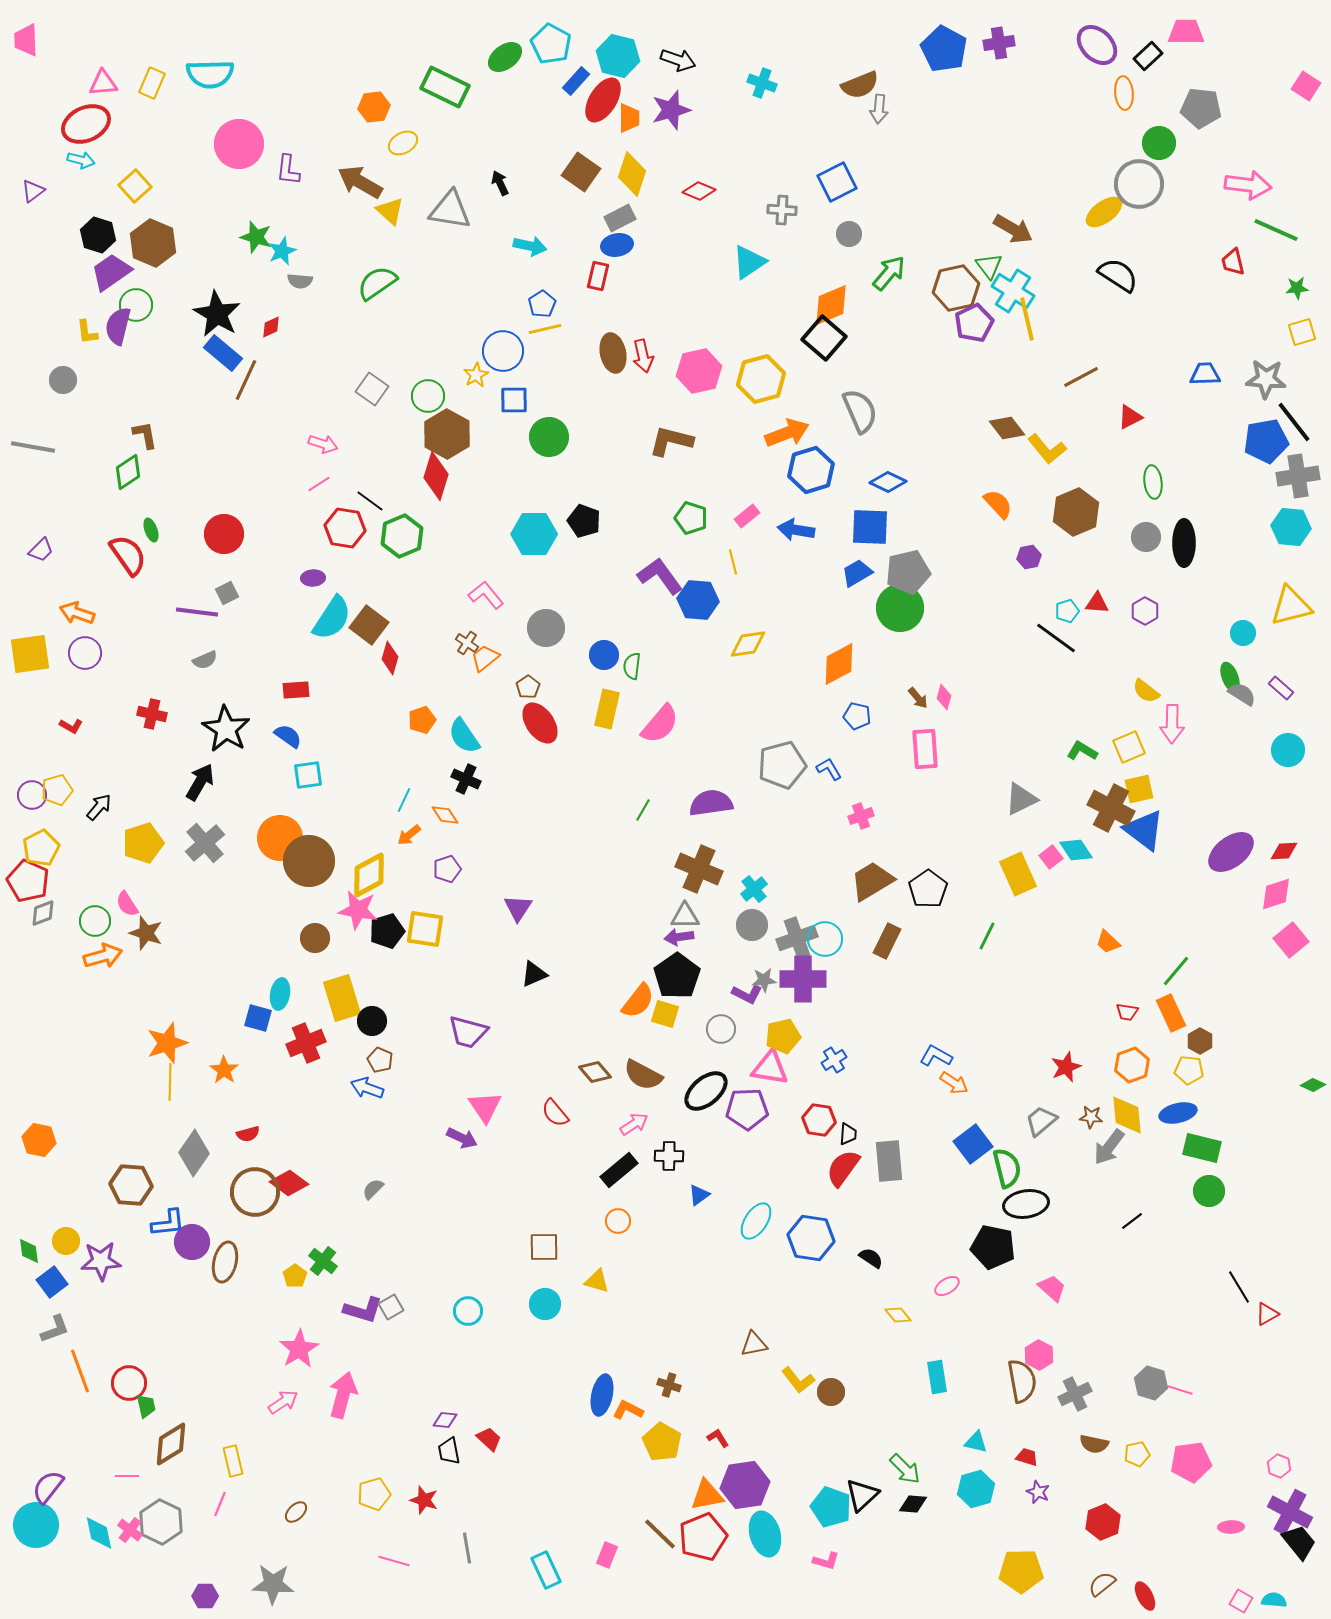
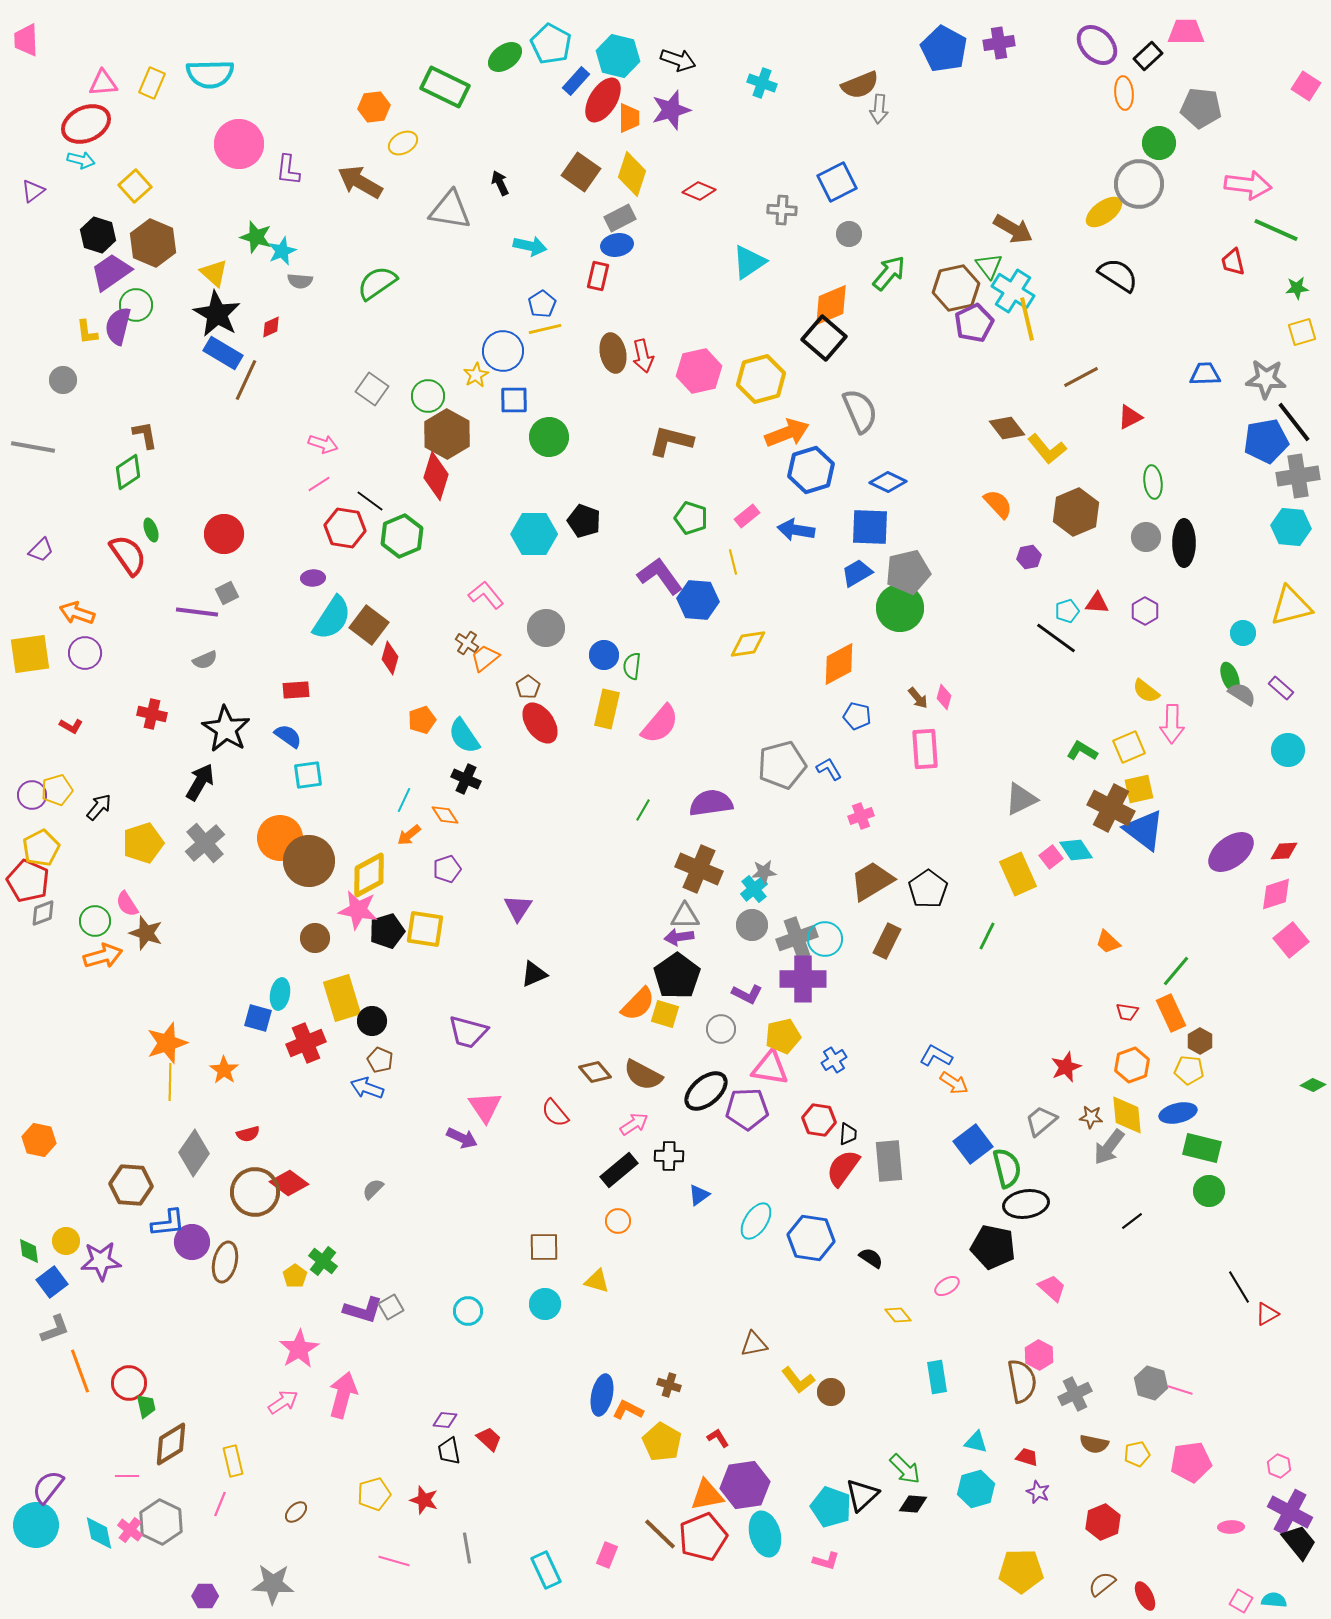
yellow triangle at (390, 211): moved 176 px left, 62 px down
blue rectangle at (223, 353): rotated 9 degrees counterclockwise
gray star at (764, 980): moved 108 px up
orange semicircle at (638, 1001): moved 3 px down; rotated 6 degrees clockwise
